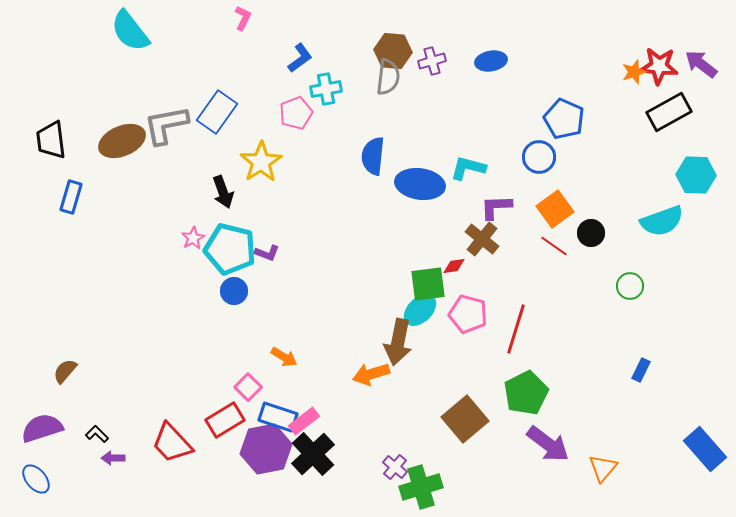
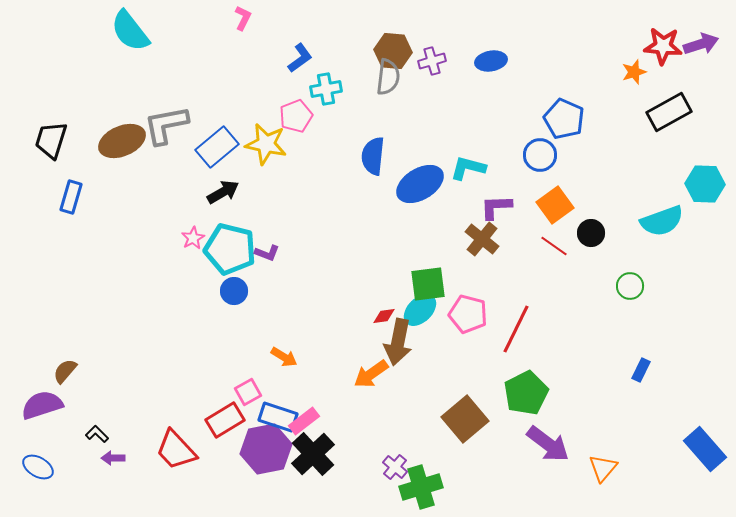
purple arrow at (701, 64): moved 20 px up; rotated 124 degrees clockwise
red star at (659, 66): moved 4 px right, 20 px up
blue rectangle at (217, 112): moved 35 px down; rotated 15 degrees clockwise
pink pentagon at (296, 113): moved 3 px down
black trapezoid at (51, 140): rotated 24 degrees clockwise
blue circle at (539, 157): moved 1 px right, 2 px up
yellow star at (261, 162): moved 5 px right, 18 px up; rotated 27 degrees counterclockwise
cyan hexagon at (696, 175): moved 9 px right, 9 px down
blue ellipse at (420, 184): rotated 39 degrees counterclockwise
black arrow at (223, 192): rotated 100 degrees counterclockwise
orange square at (555, 209): moved 4 px up
red diamond at (454, 266): moved 70 px left, 50 px down
red line at (516, 329): rotated 9 degrees clockwise
orange arrow at (371, 374): rotated 18 degrees counterclockwise
pink square at (248, 387): moved 5 px down; rotated 16 degrees clockwise
purple semicircle at (42, 428): moved 23 px up
red trapezoid at (172, 443): moved 4 px right, 7 px down
blue ellipse at (36, 479): moved 2 px right, 12 px up; rotated 20 degrees counterclockwise
